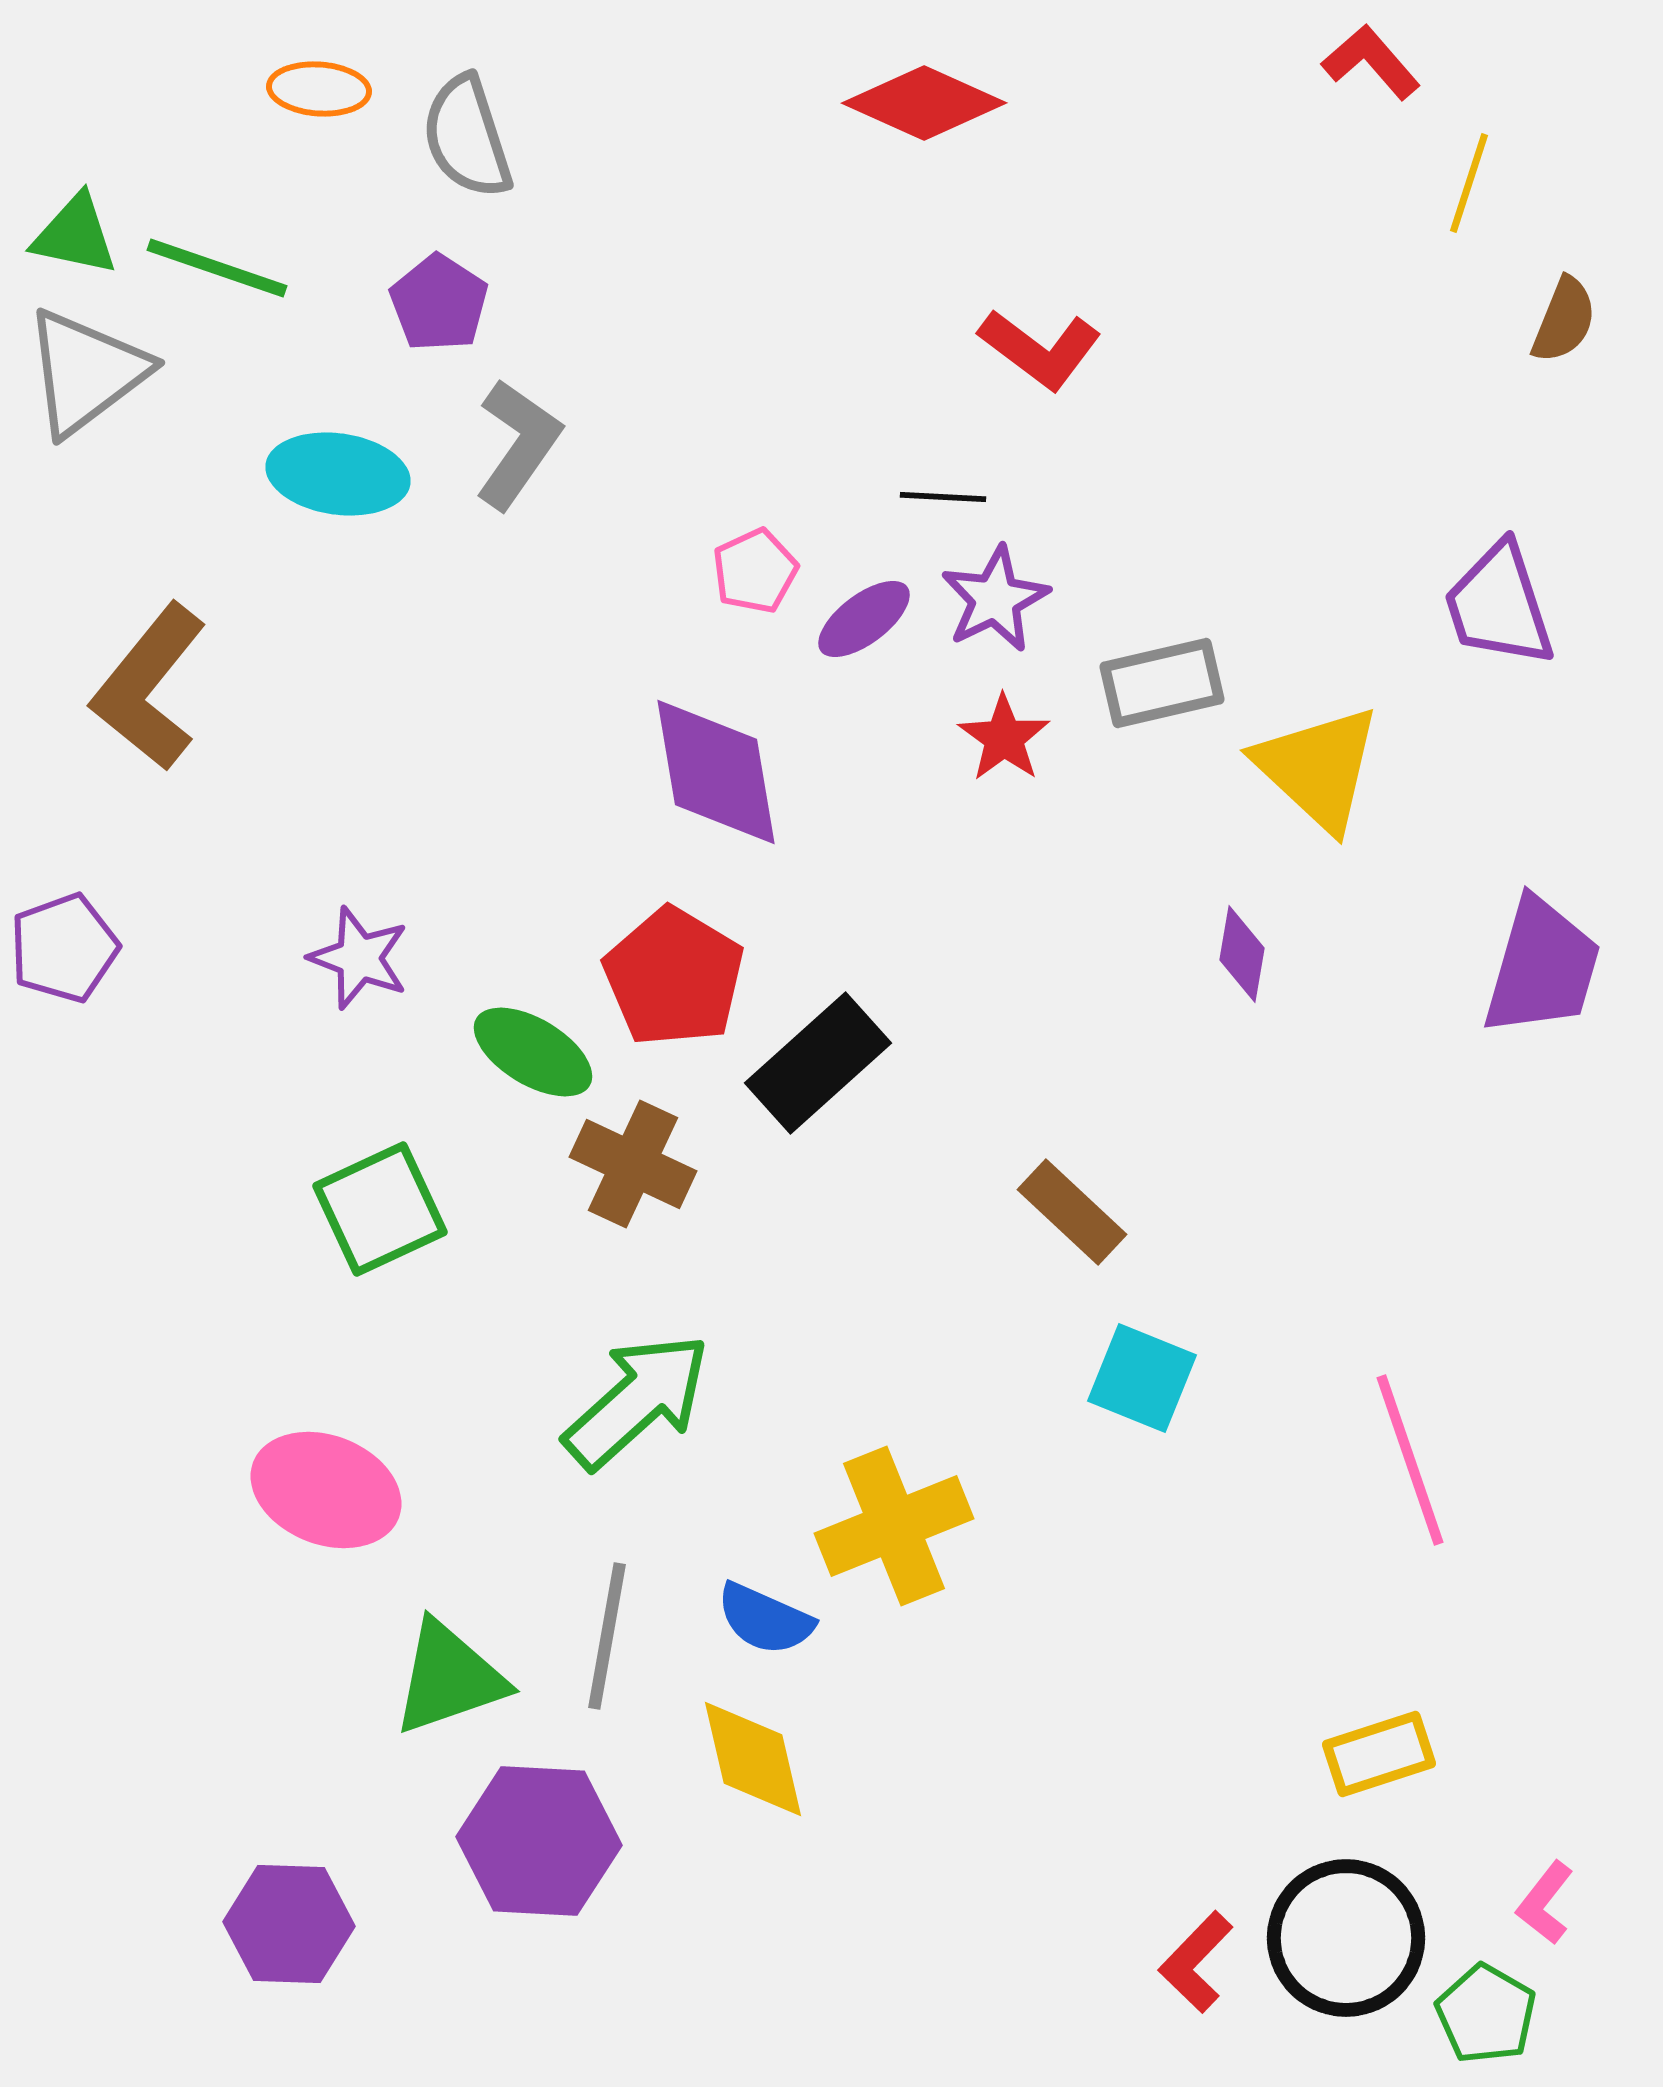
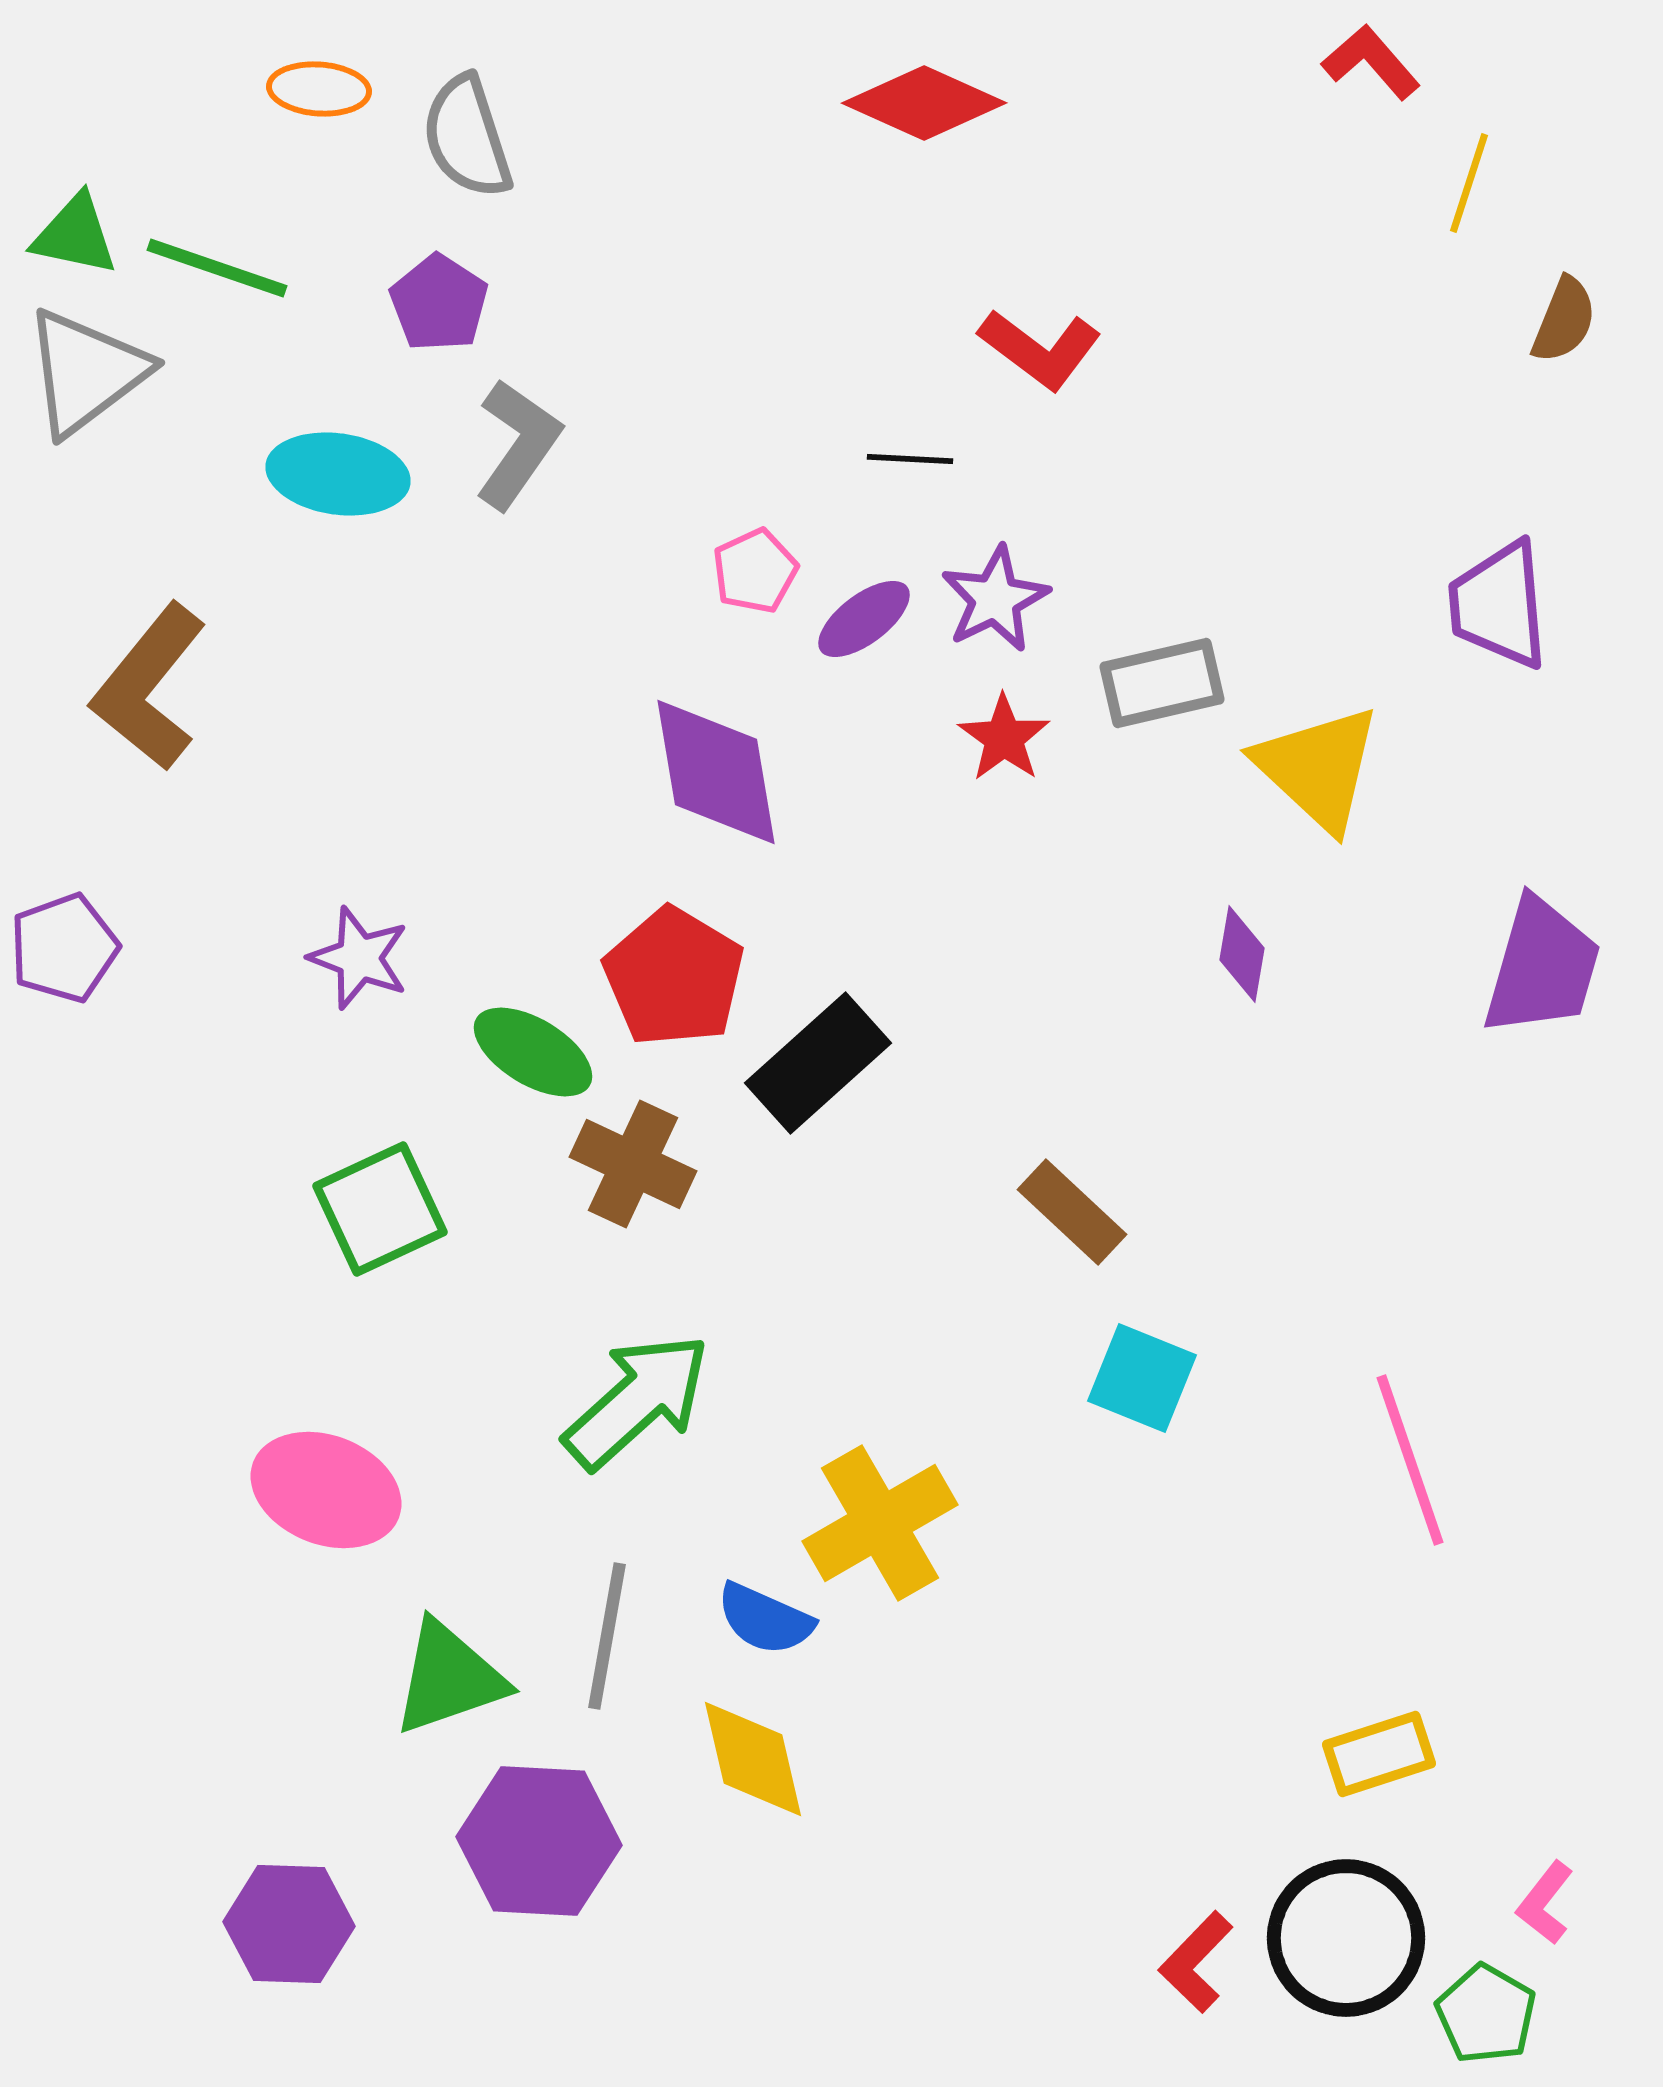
black line at (943, 497): moved 33 px left, 38 px up
purple trapezoid at (1499, 605): rotated 13 degrees clockwise
yellow cross at (894, 1526): moved 14 px left, 3 px up; rotated 8 degrees counterclockwise
